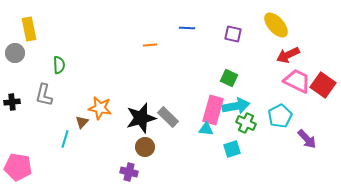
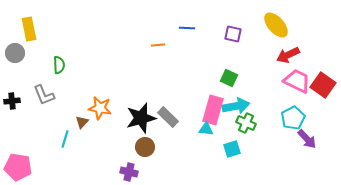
orange line: moved 8 px right
gray L-shape: rotated 35 degrees counterclockwise
black cross: moved 1 px up
cyan pentagon: moved 13 px right, 2 px down
